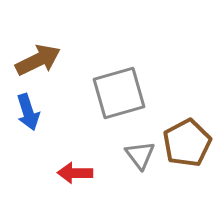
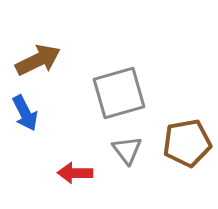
blue arrow: moved 3 px left, 1 px down; rotated 9 degrees counterclockwise
brown pentagon: rotated 18 degrees clockwise
gray triangle: moved 13 px left, 5 px up
